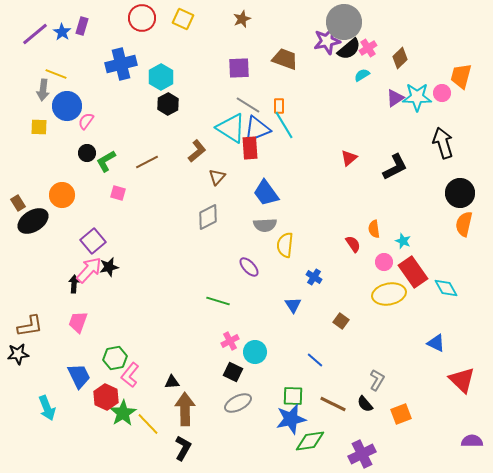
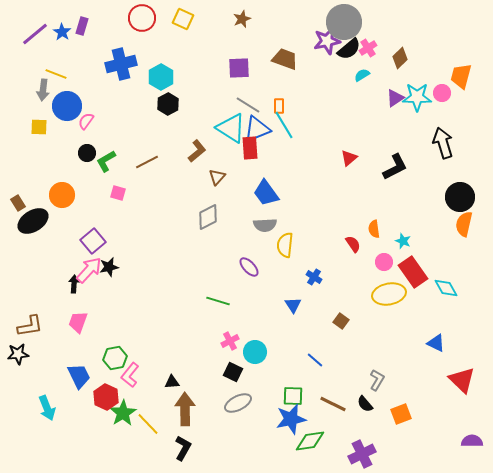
black circle at (460, 193): moved 4 px down
